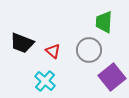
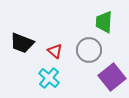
red triangle: moved 2 px right
cyan cross: moved 4 px right, 3 px up
